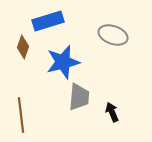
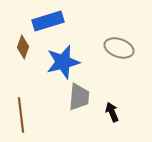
gray ellipse: moved 6 px right, 13 px down
